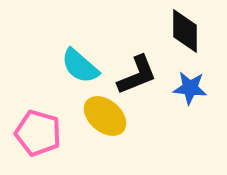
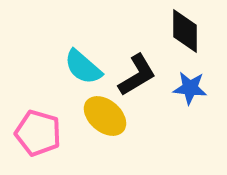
cyan semicircle: moved 3 px right, 1 px down
black L-shape: rotated 9 degrees counterclockwise
